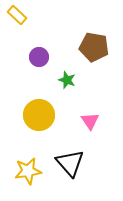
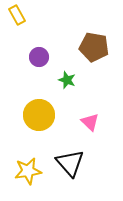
yellow rectangle: rotated 18 degrees clockwise
pink triangle: moved 1 px down; rotated 12 degrees counterclockwise
